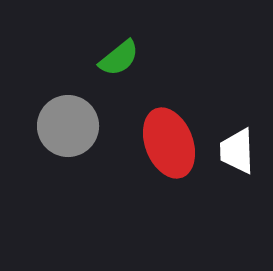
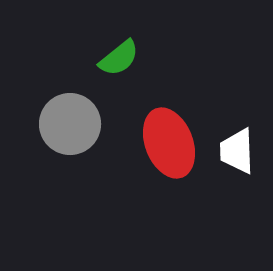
gray circle: moved 2 px right, 2 px up
